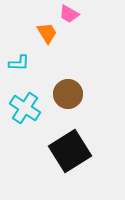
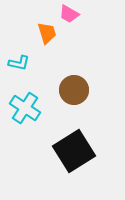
orange trapezoid: rotated 15 degrees clockwise
cyan L-shape: rotated 10 degrees clockwise
brown circle: moved 6 px right, 4 px up
black square: moved 4 px right
